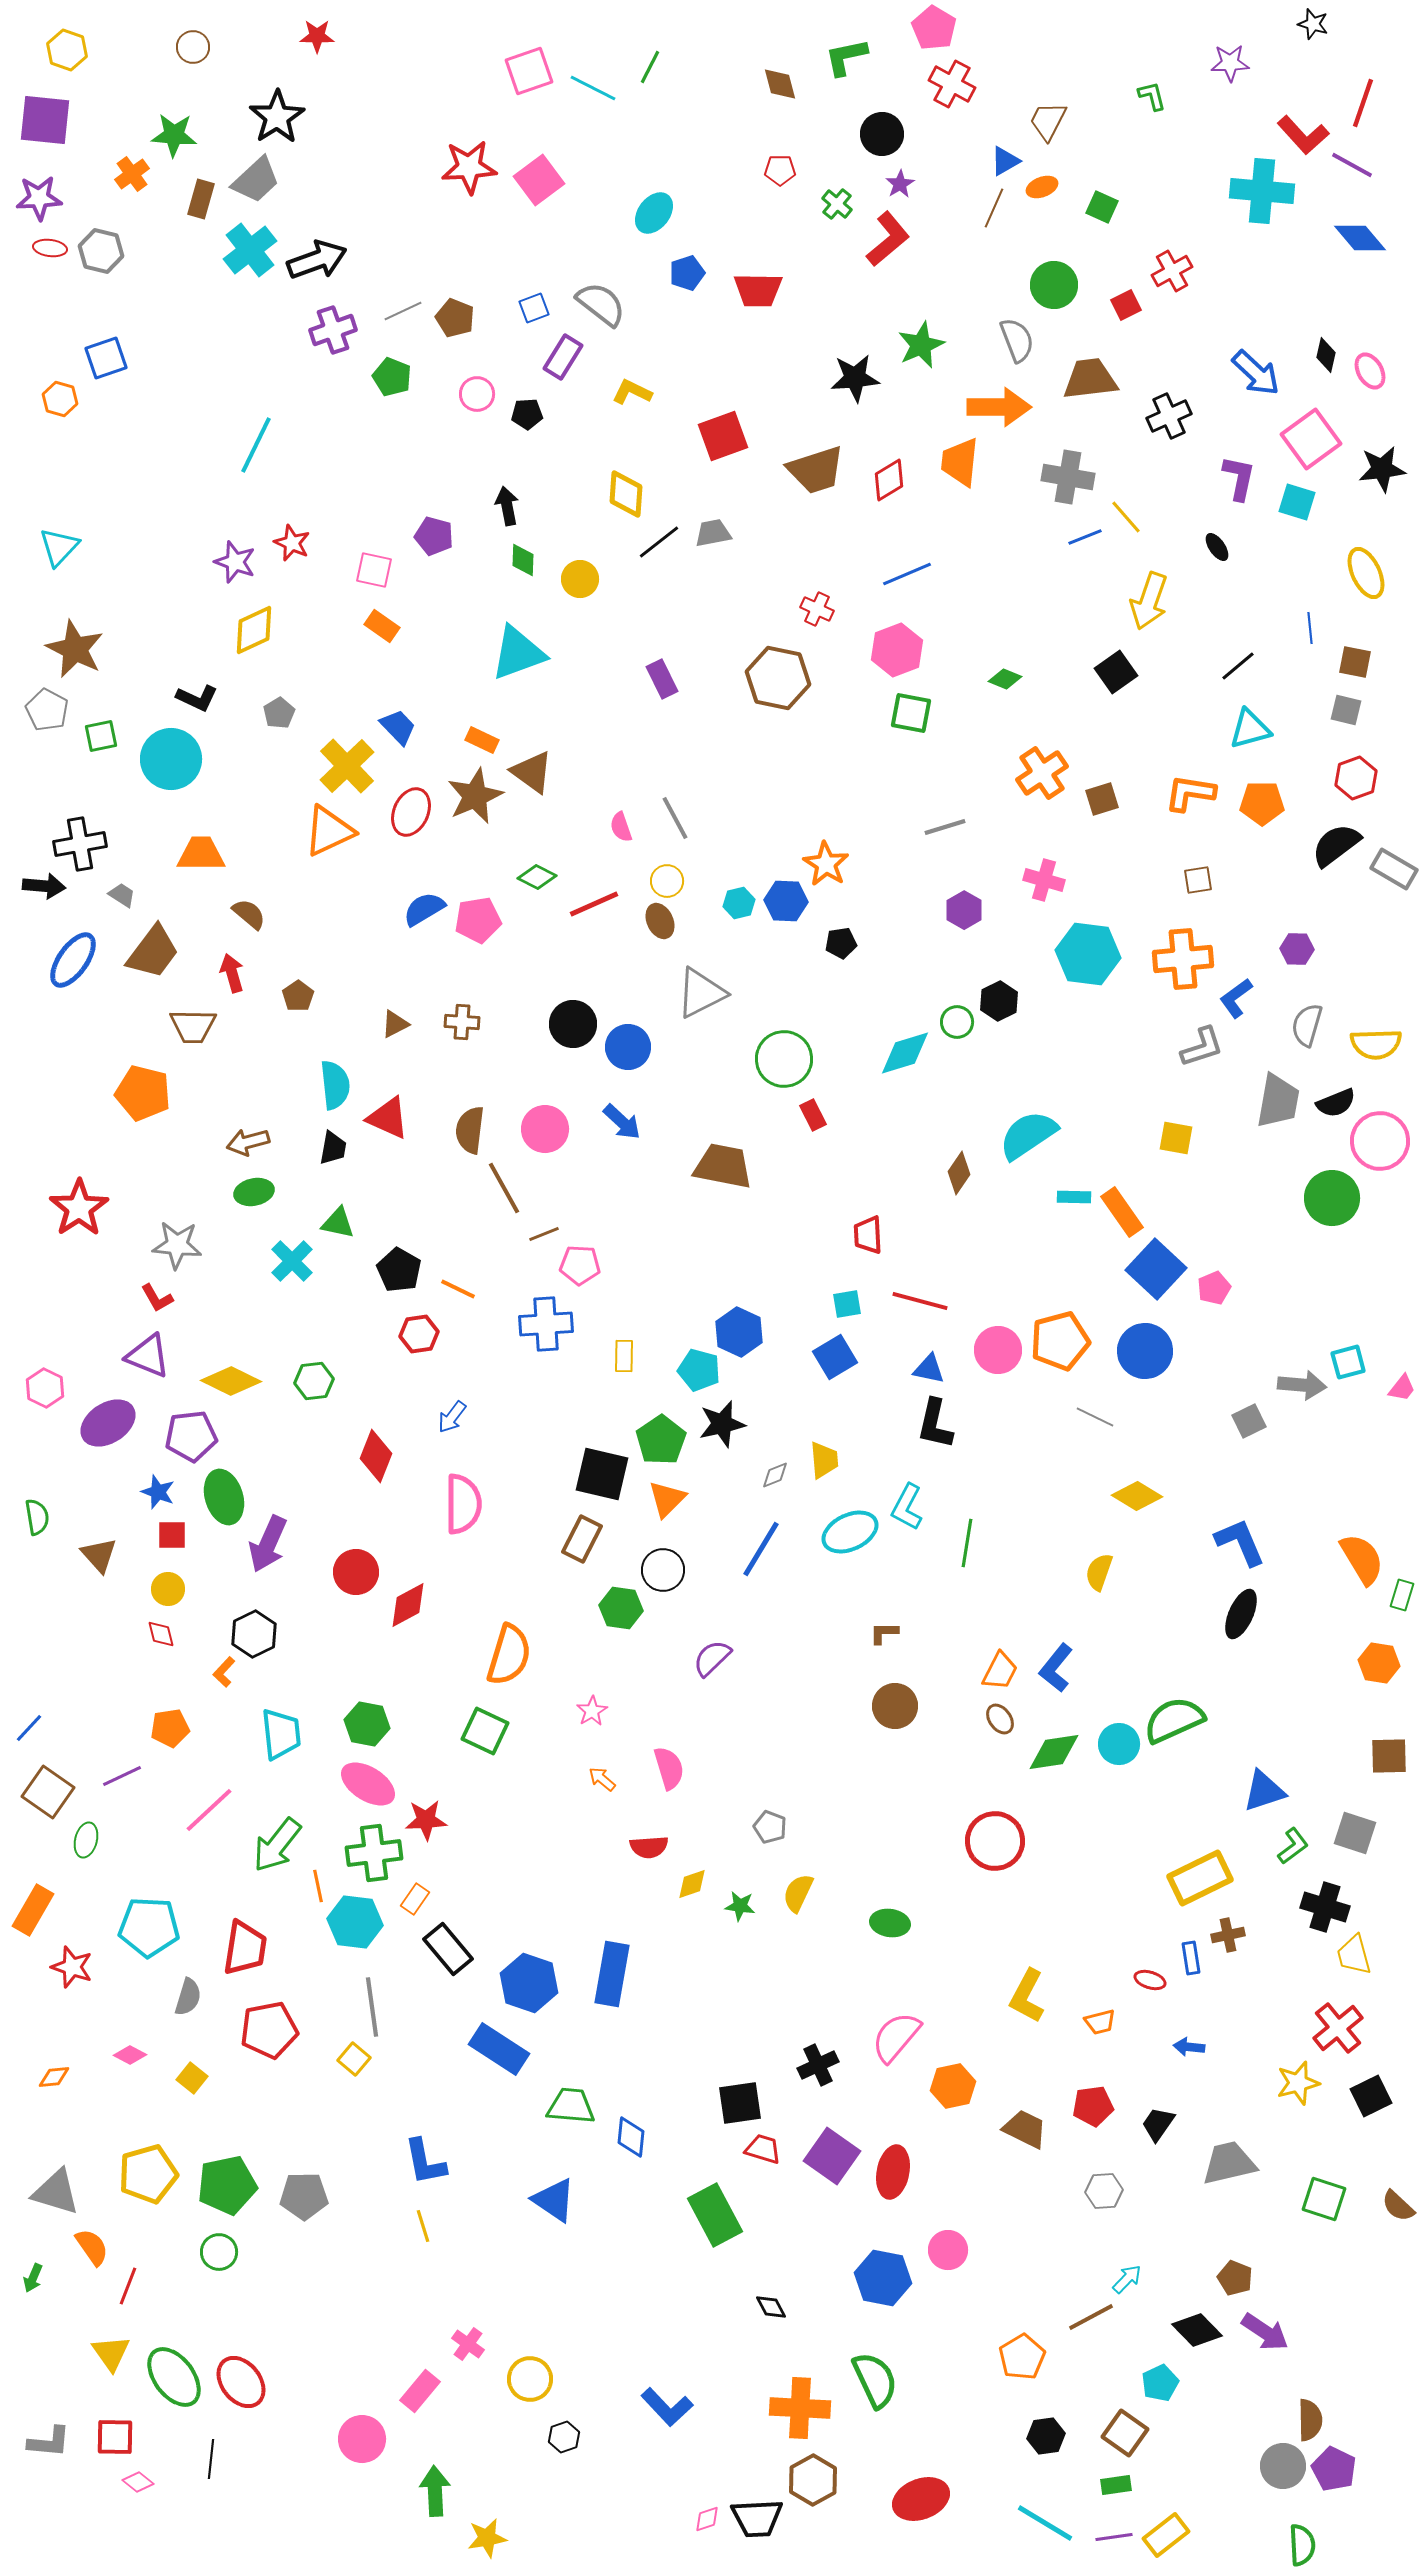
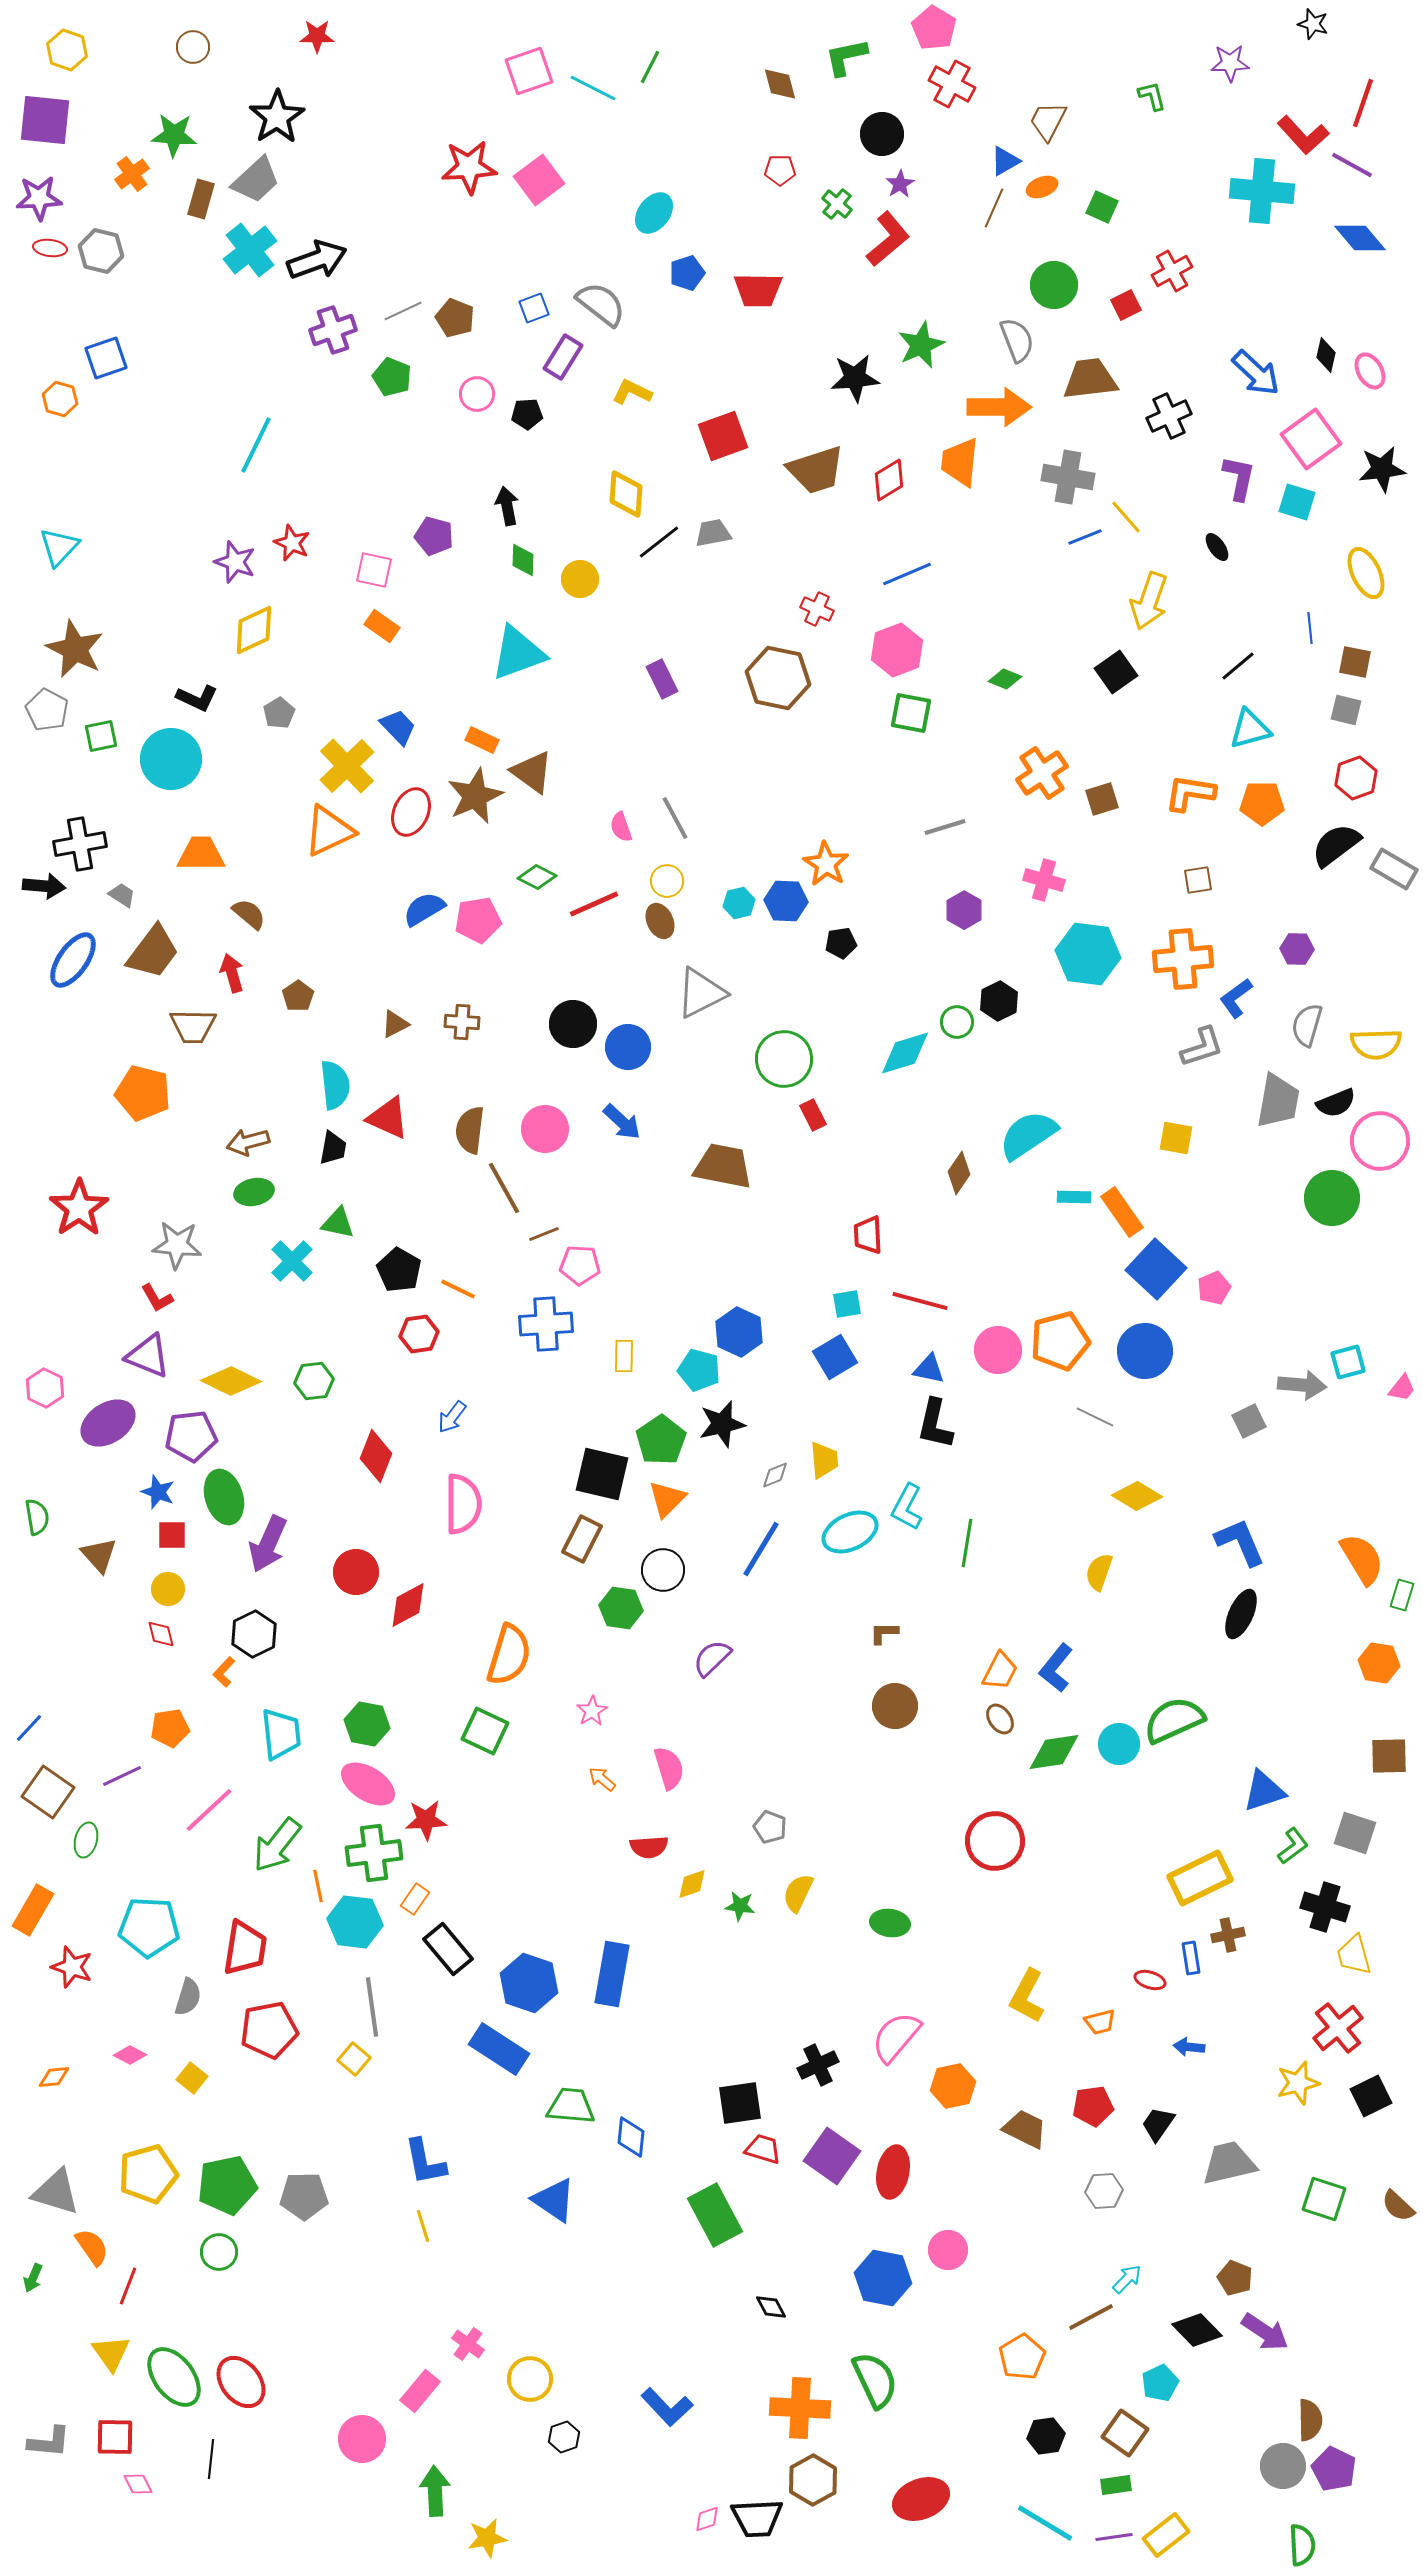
pink diamond at (138, 2482): moved 2 px down; rotated 24 degrees clockwise
